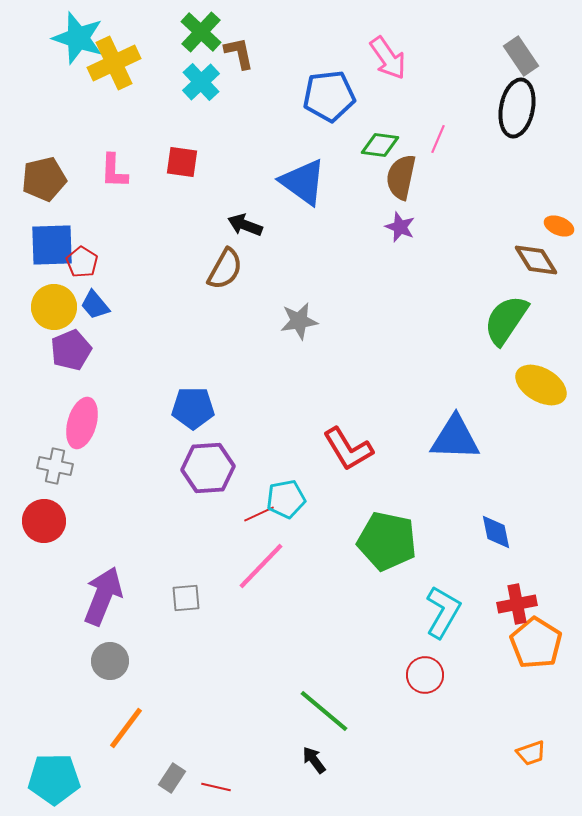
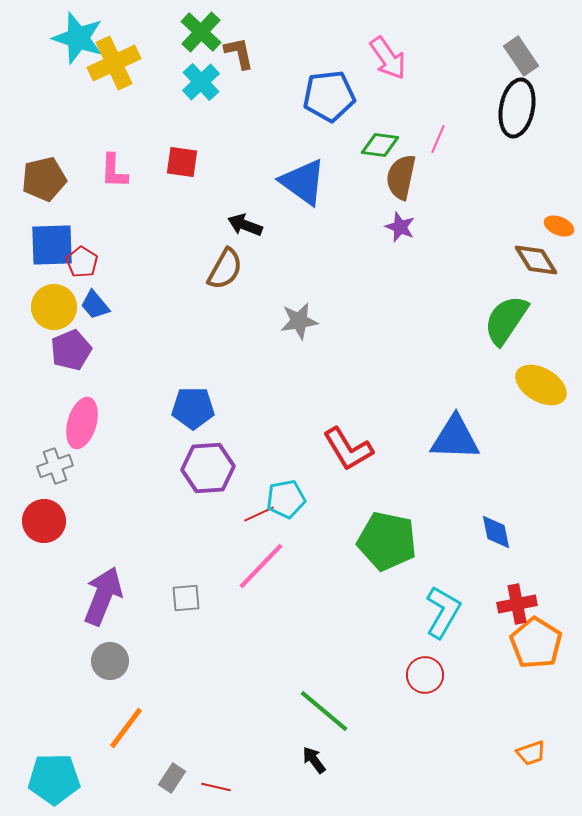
gray cross at (55, 466): rotated 32 degrees counterclockwise
